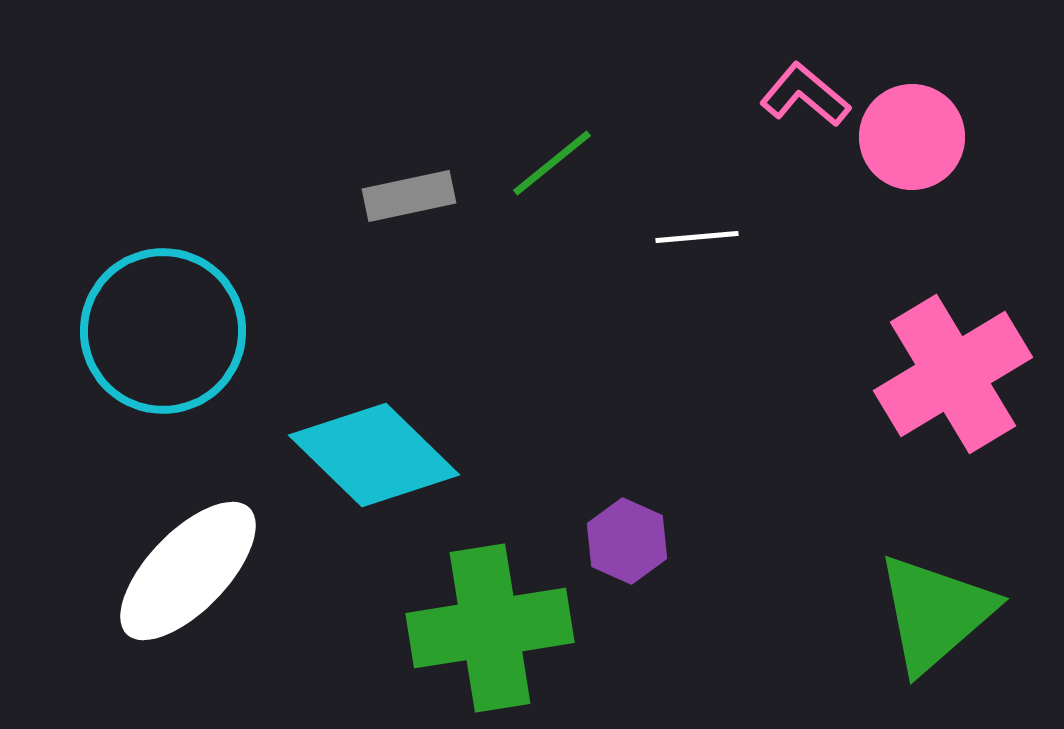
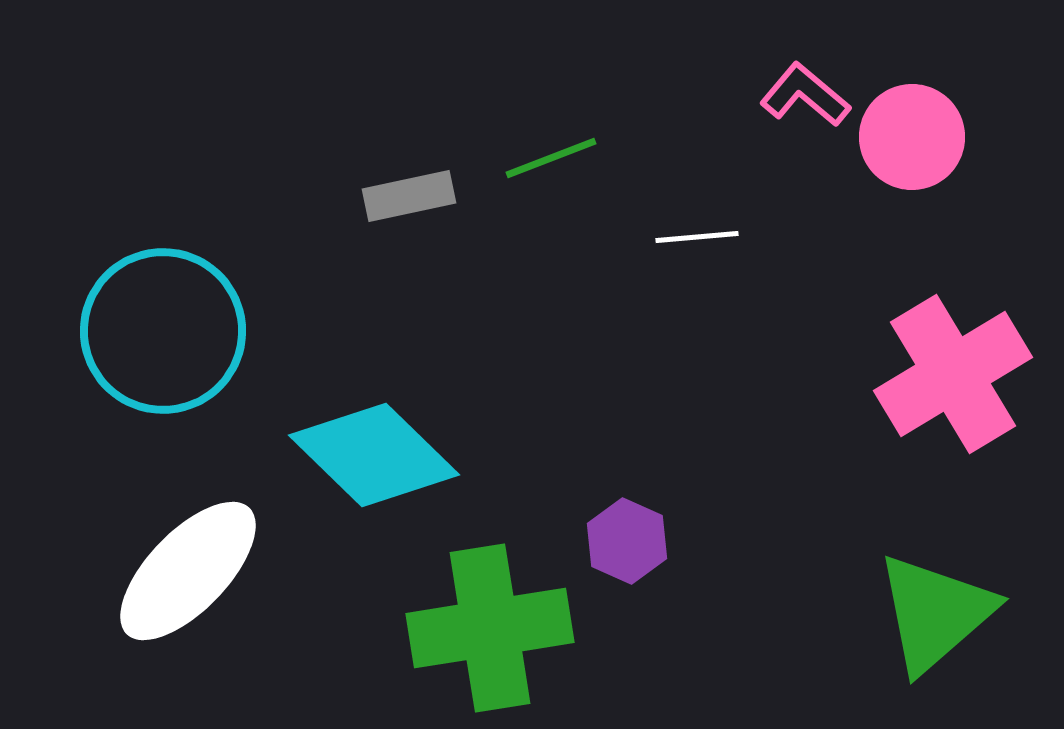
green line: moved 1 px left, 5 px up; rotated 18 degrees clockwise
